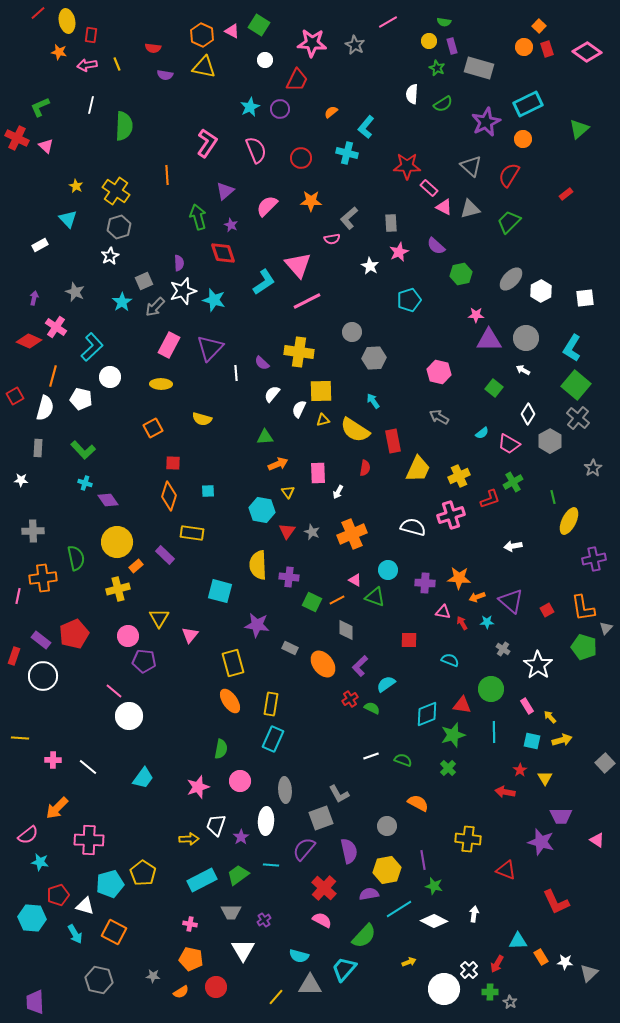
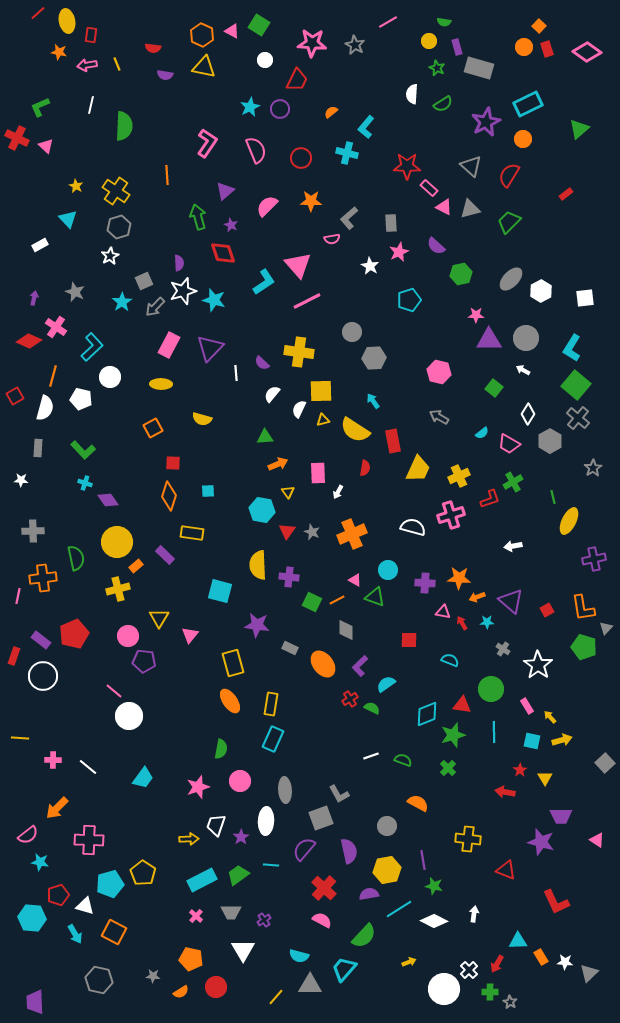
purple rectangle at (452, 46): moved 5 px right, 1 px down
pink cross at (190, 924): moved 6 px right, 8 px up; rotated 32 degrees clockwise
